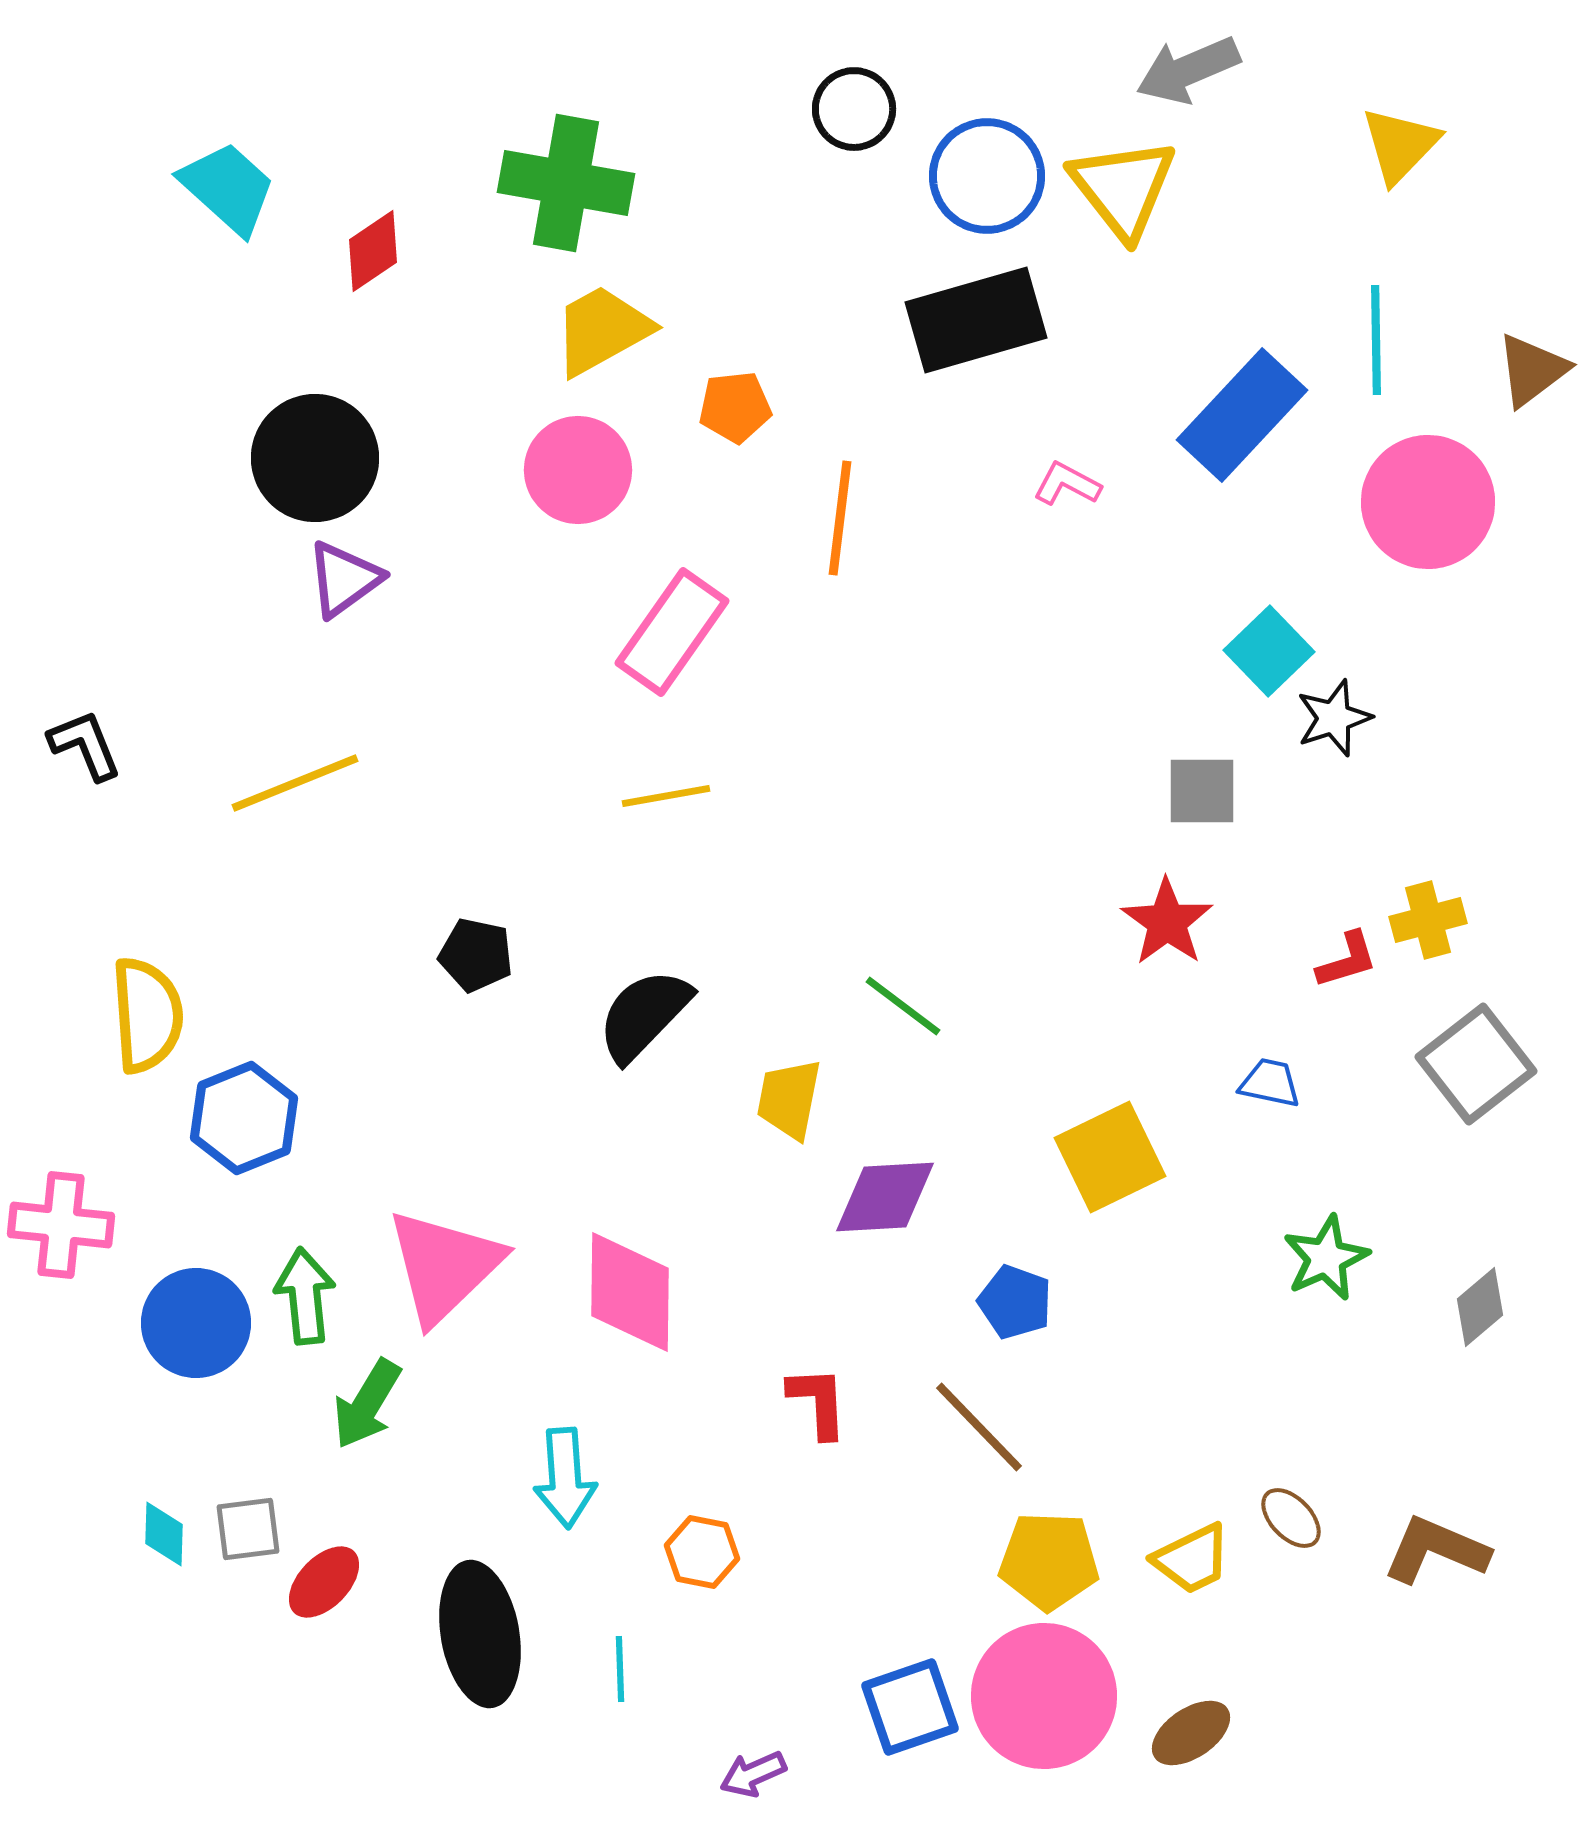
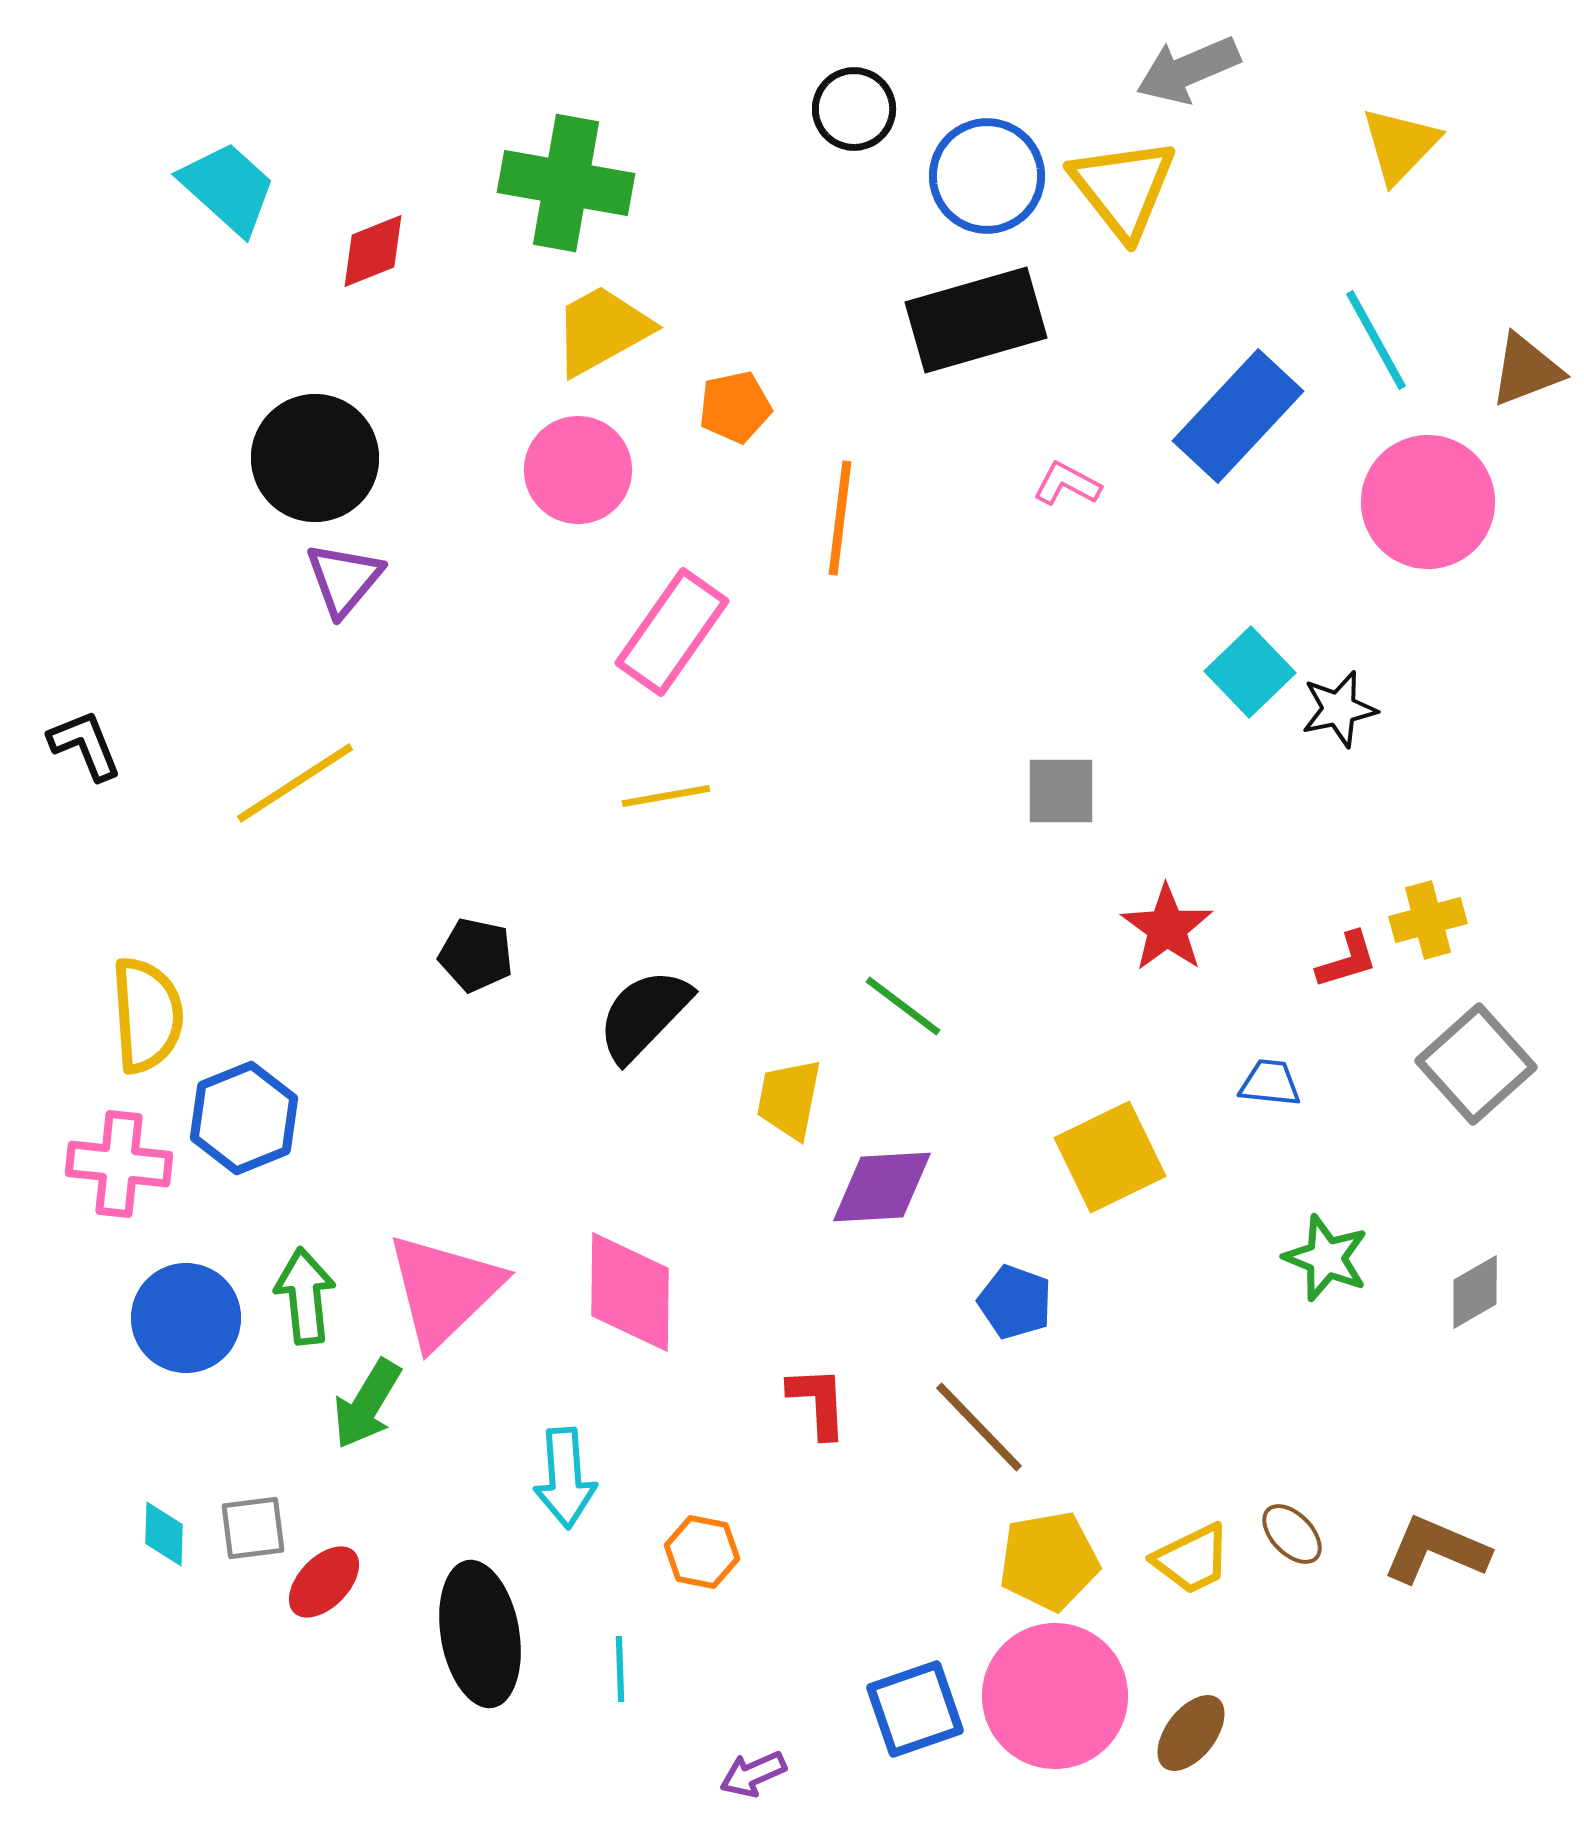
red diamond at (373, 251): rotated 12 degrees clockwise
cyan line at (1376, 340): rotated 28 degrees counterclockwise
brown triangle at (1532, 370): moved 6 px left; rotated 16 degrees clockwise
orange pentagon at (735, 407): rotated 6 degrees counterclockwise
blue rectangle at (1242, 415): moved 4 px left, 1 px down
purple triangle at (344, 579): rotated 14 degrees counterclockwise
cyan square at (1269, 651): moved 19 px left, 21 px down
black star at (1334, 718): moved 5 px right, 9 px up; rotated 6 degrees clockwise
yellow line at (295, 783): rotated 11 degrees counterclockwise
gray square at (1202, 791): moved 141 px left
red star at (1167, 922): moved 6 px down
gray square at (1476, 1064): rotated 4 degrees counterclockwise
blue trapezoid at (1270, 1083): rotated 6 degrees counterclockwise
purple diamond at (885, 1197): moved 3 px left, 10 px up
pink cross at (61, 1225): moved 58 px right, 61 px up
green star at (1326, 1258): rotated 26 degrees counterclockwise
pink triangle at (444, 1266): moved 24 px down
gray diamond at (1480, 1307): moved 5 px left, 15 px up; rotated 10 degrees clockwise
blue circle at (196, 1323): moved 10 px left, 5 px up
brown ellipse at (1291, 1518): moved 1 px right, 16 px down
gray square at (248, 1529): moved 5 px right, 1 px up
yellow pentagon at (1049, 1561): rotated 12 degrees counterclockwise
pink circle at (1044, 1696): moved 11 px right
blue square at (910, 1707): moved 5 px right, 2 px down
brown ellipse at (1191, 1733): rotated 18 degrees counterclockwise
